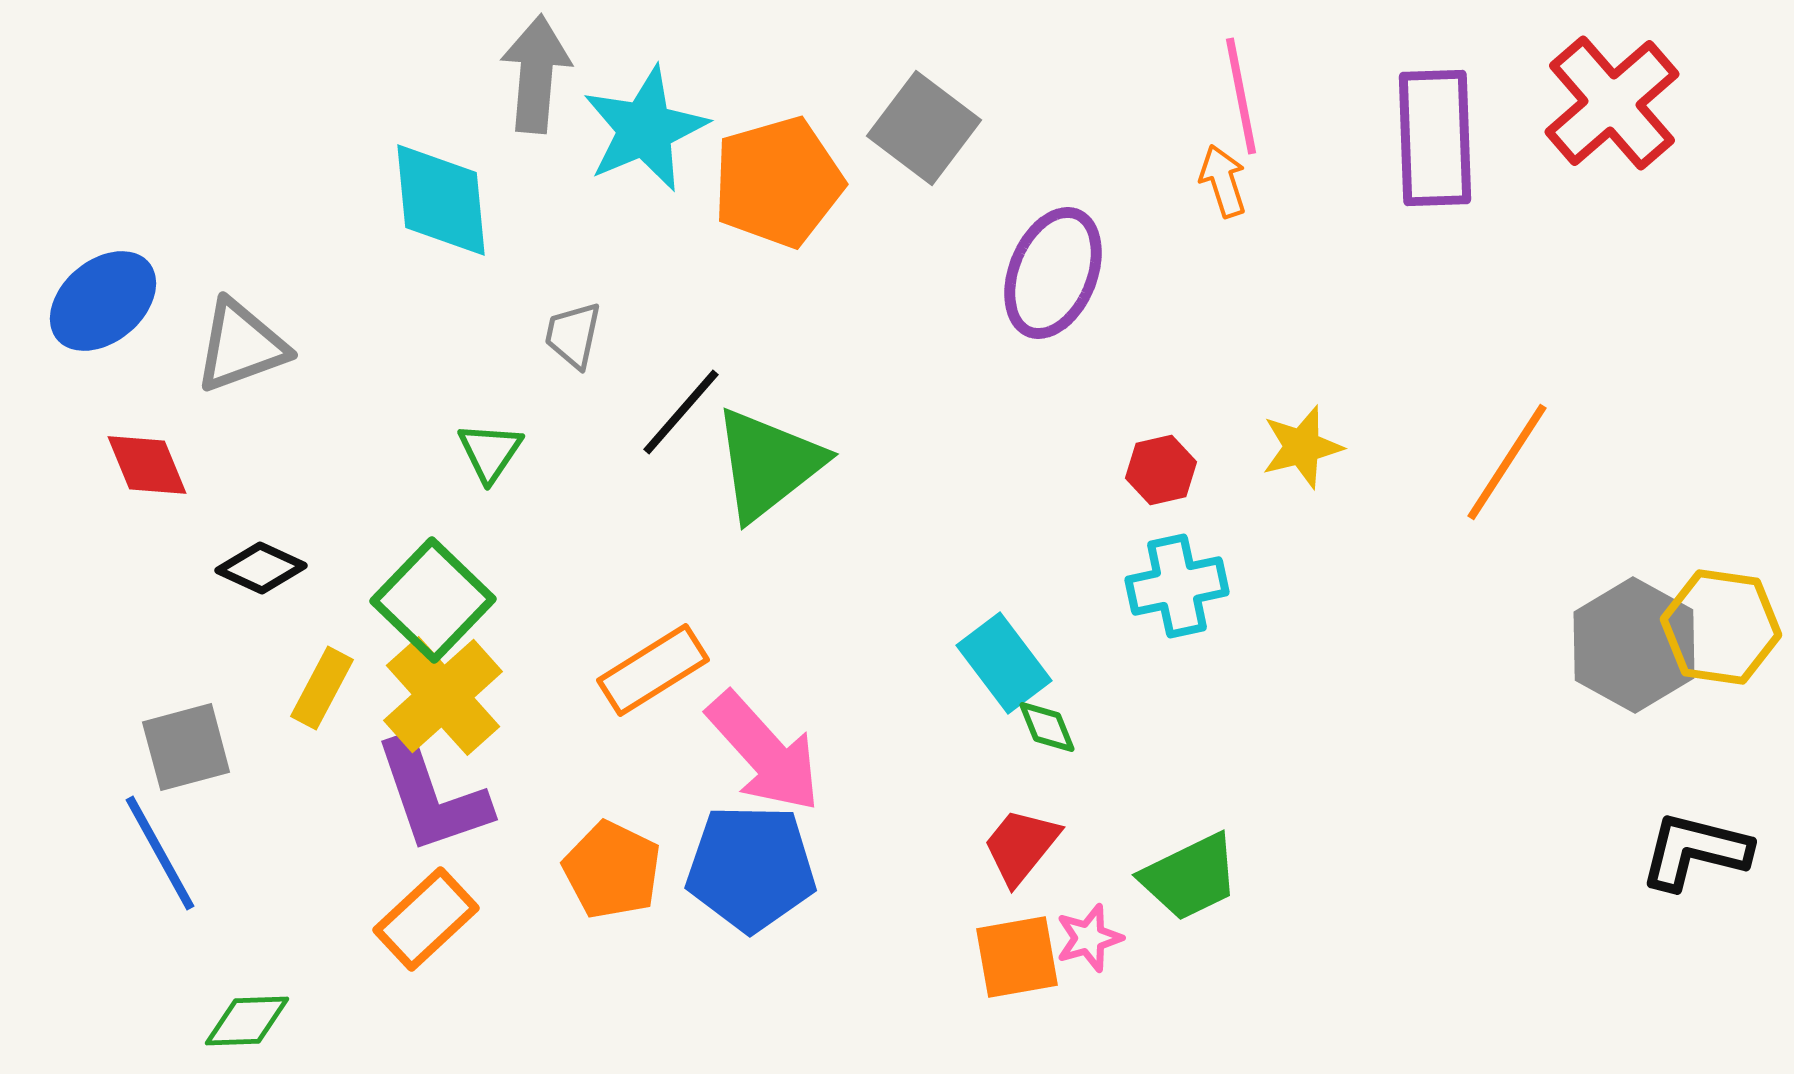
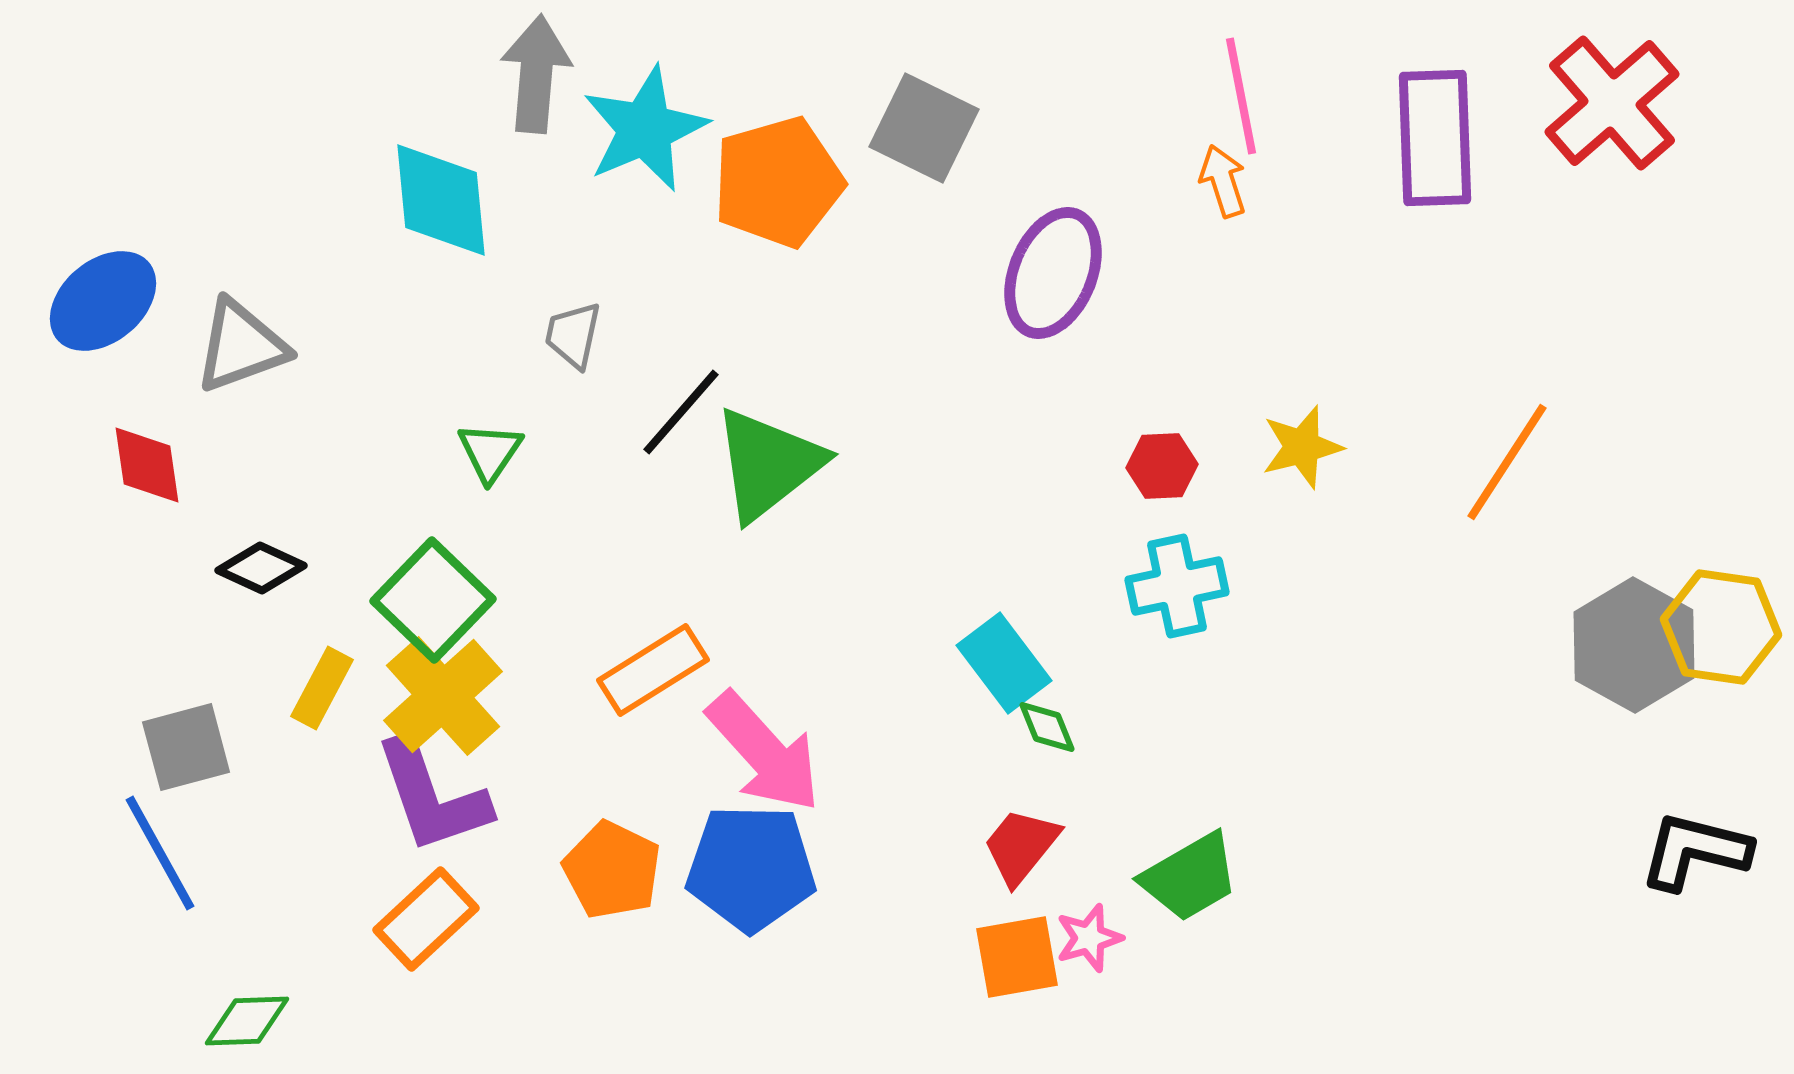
gray square at (924, 128): rotated 11 degrees counterclockwise
red diamond at (147, 465): rotated 14 degrees clockwise
red hexagon at (1161, 470): moved 1 px right, 4 px up; rotated 10 degrees clockwise
green trapezoid at (1190, 877): rotated 4 degrees counterclockwise
